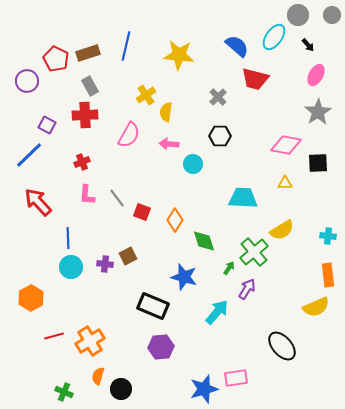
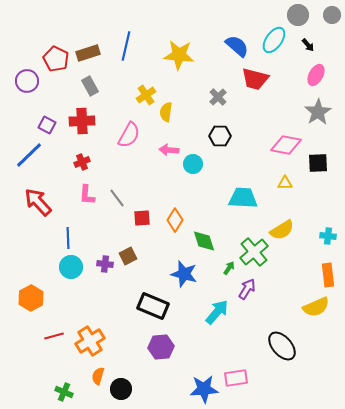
cyan ellipse at (274, 37): moved 3 px down
red cross at (85, 115): moved 3 px left, 6 px down
pink arrow at (169, 144): moved 6 px down
red square at (142, 212): moved 6 px down; rotated 24 degrees counterclockwise
blue star at (184, 277): moved 3 px up
blue star at (204, 389): rotated 12 degrees clockwise
